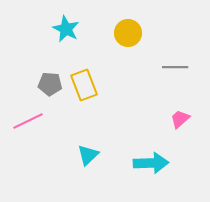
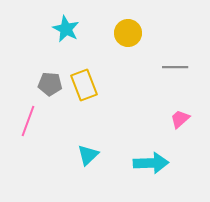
pink line: rotated 44 degrees counterclockwise
